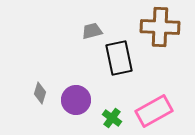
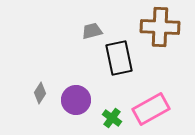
gray diamond: rotated 15 degrees clockwise
pink rectangle: moved 3 px left, 2 px up
